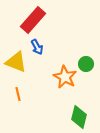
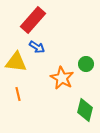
blue arrow: rotated 28 degrees counterclockwise
yellow triangle: rotated 15 degrees counterclockwise
orange star: moved 3 px left, 1 px down
green diamond: moved 6 px right, 7 px up
